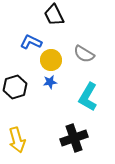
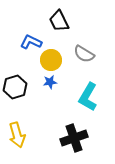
black trapezoid: moved 5 px right, 6 px down
yellow arrow: moved 5 px up
